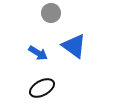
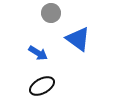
blue triangle: moved 4 px right, 7 px up
black ellipse: moved 2 px up
